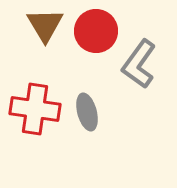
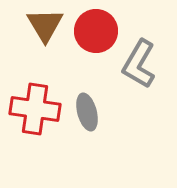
gray L-shape: rotated 6 degrees counterclockwise
